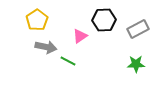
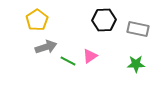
gray rectangle: rotated 40 degrees clockwise
pink triangle: moved 10 px right, 20 px down
gray arrow: rotated 30 degrees counterclockwise
